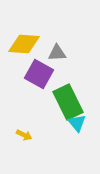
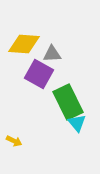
gray triangle: moved 5 px left, 1 px down
yellow arrow: moved 10 px left, 6 px down
